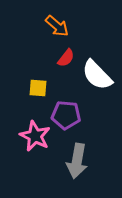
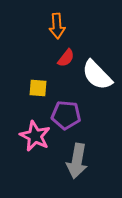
orange arrow: rotated 45 degrees clockwise
